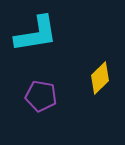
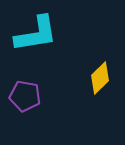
purple pentagon: moved 16 px left
